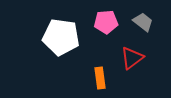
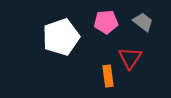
white pentagon: rotated 27 degrees counterclockwise
red triangle: moved 2 px left; rotated 20 degrees counterclockwise
orange rectangle: moved 8 px right, 2 px up
